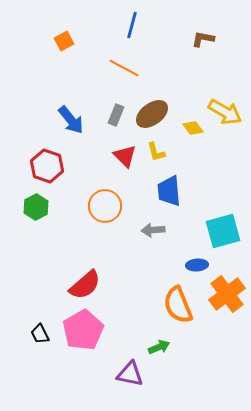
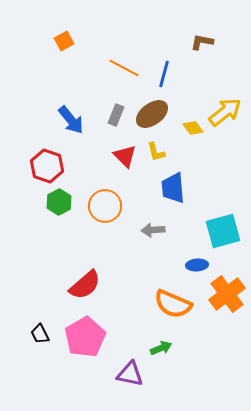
blue line: moved 32 px right, 49 px down
brown L-shape: moved 1 px left, 3 px down
yellow arrow: rotated 68 degrees counterclockwise
blue trapezoid: moved 4 px right, 3 px up
green hexagon: moved 23 px right, 5 px up
orange semicircle: moved 5 px left, 1 px up; rotated 45 degrees counterclockwise
pink pentagon: moved 2 px right, 7 px down
green arrow: moved 2 px right, 1 px down
